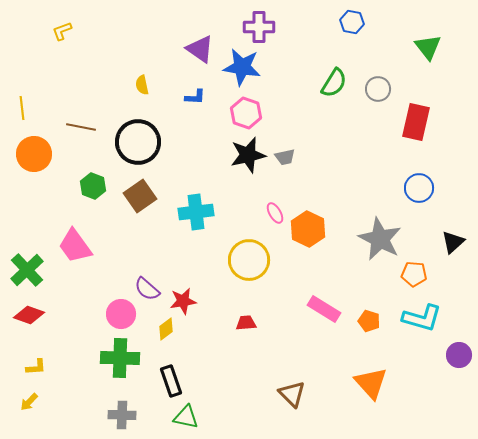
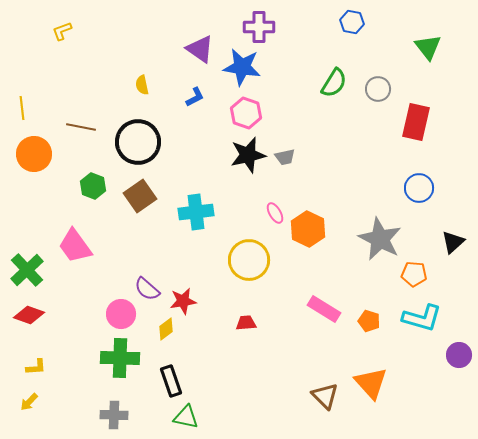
blue L-shape at (195, 97): rotated 30 degrees counterclockwise
brown triangle at (292, 394): moved 33 px right, 2 px down
gray cross at (122, 415): moved 8 px left
